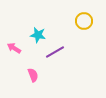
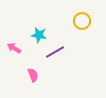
yellow circle: moved 2 px left
cyan star: moved 1 px right
